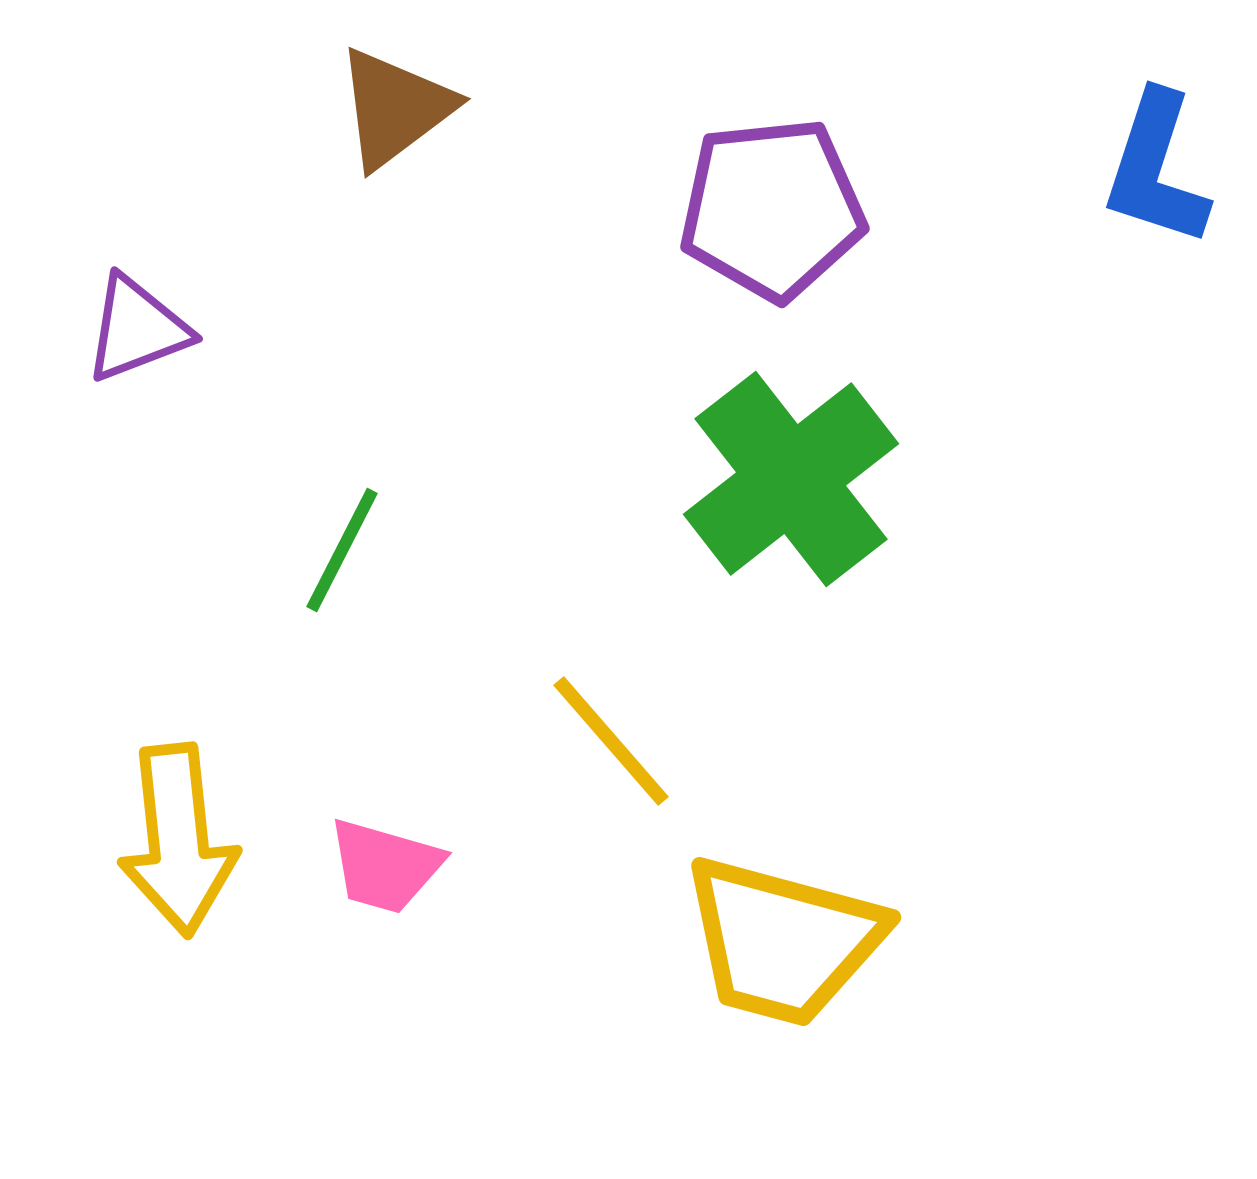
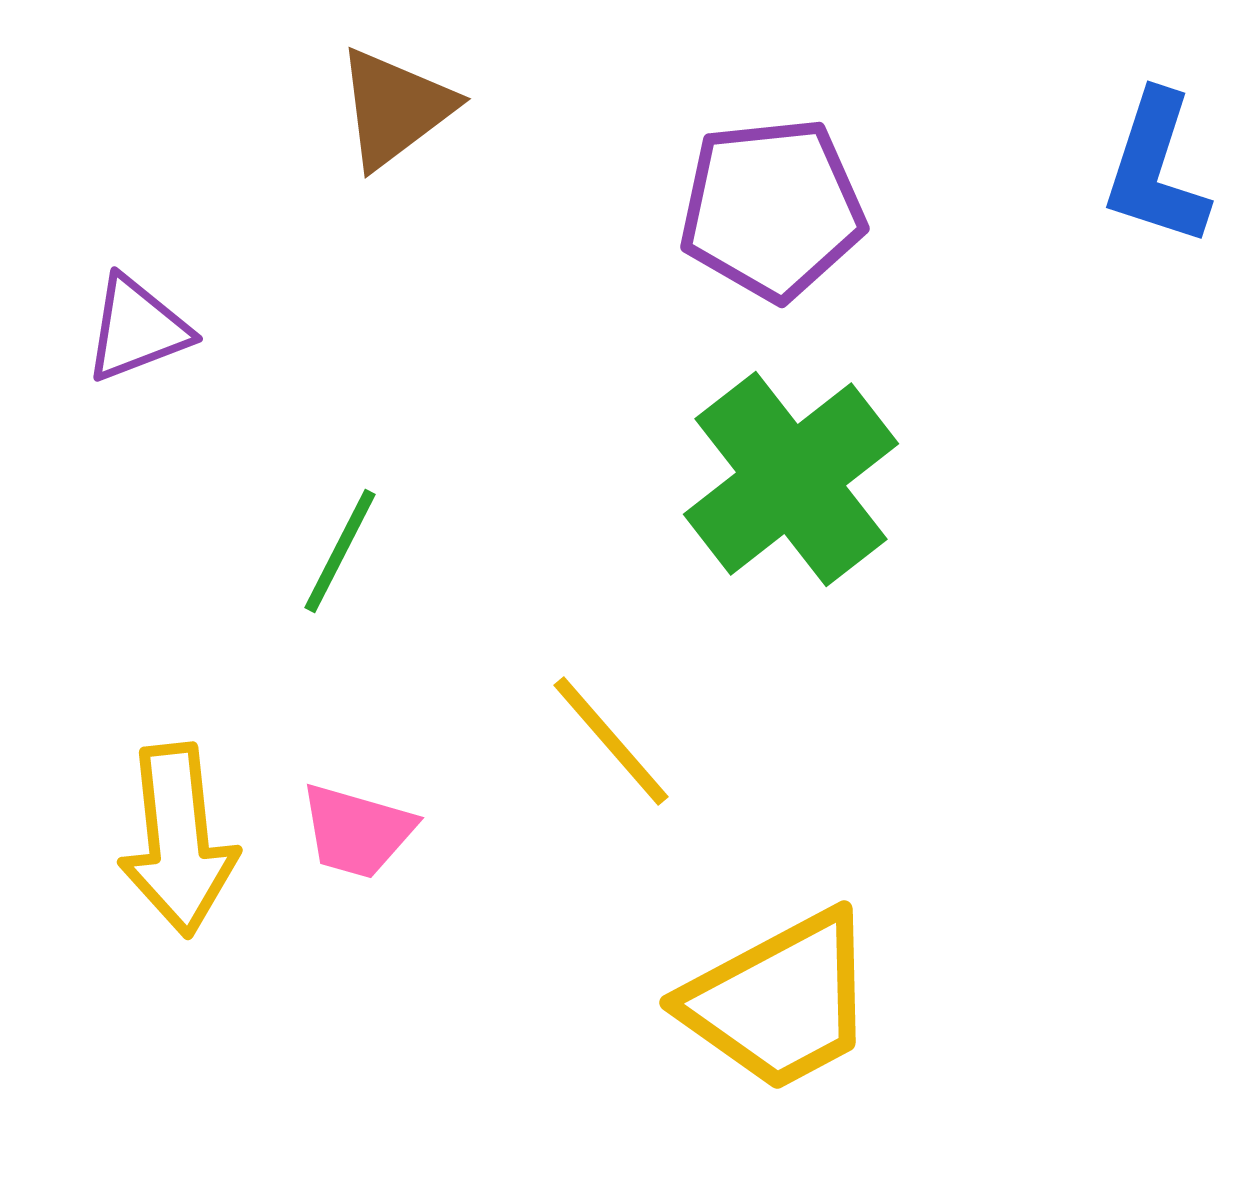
green line: moved 2 px left, 1 px down
pink trapezoid: moved 28 px left, 35 px up
yellow trapezoid: moved 3 px left, 60 px down; rotated 43 degrees counterclockwise
